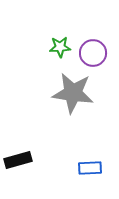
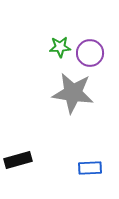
purple circle: moved 3 px left
